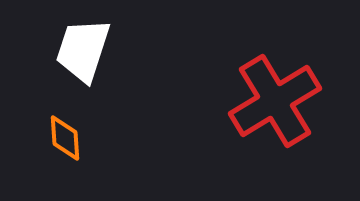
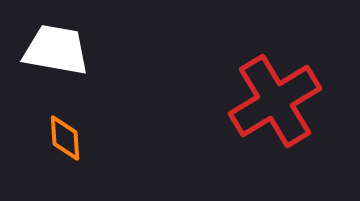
white trapezoid: moved 27 px left; rotated 82 degrees clockwise
